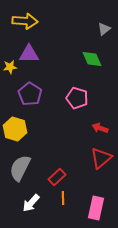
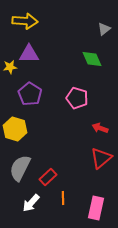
red rectangle: moved 9 px left
